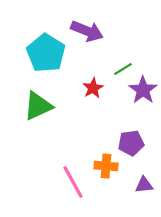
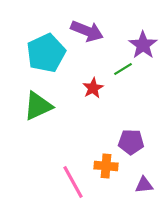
cyan pentagon: rotated 15 degrees clockwise
purple star: moved 45 px up
purple pentagon: moved 1 px up; rotated 10 degrees clockwise
